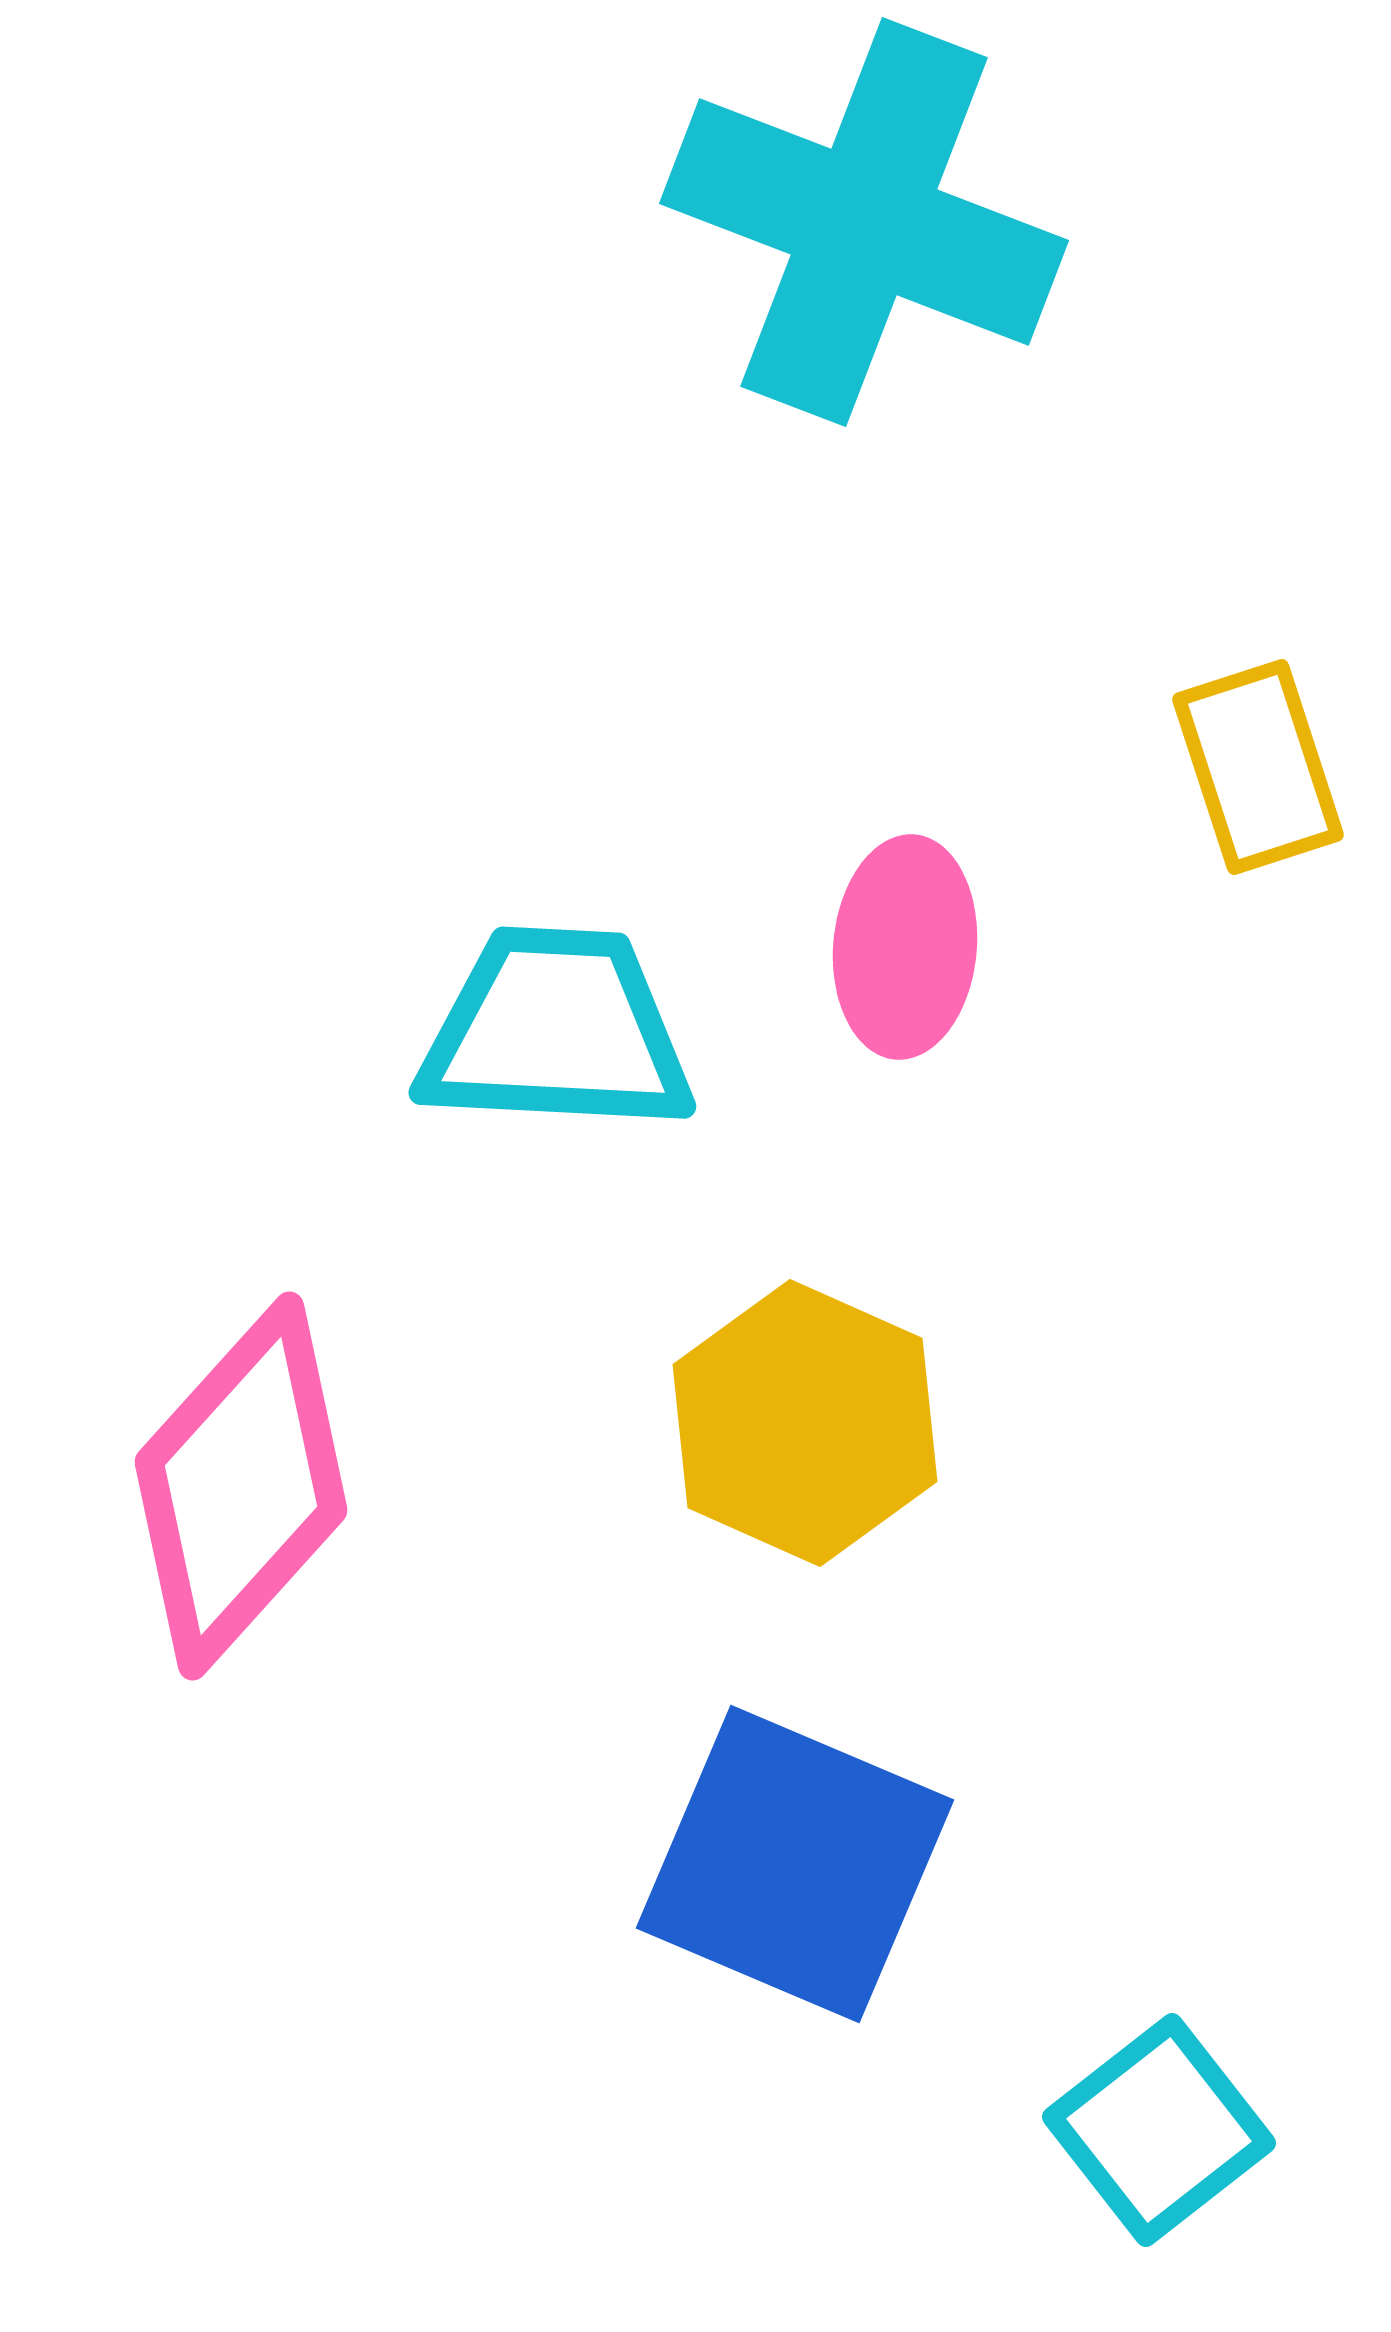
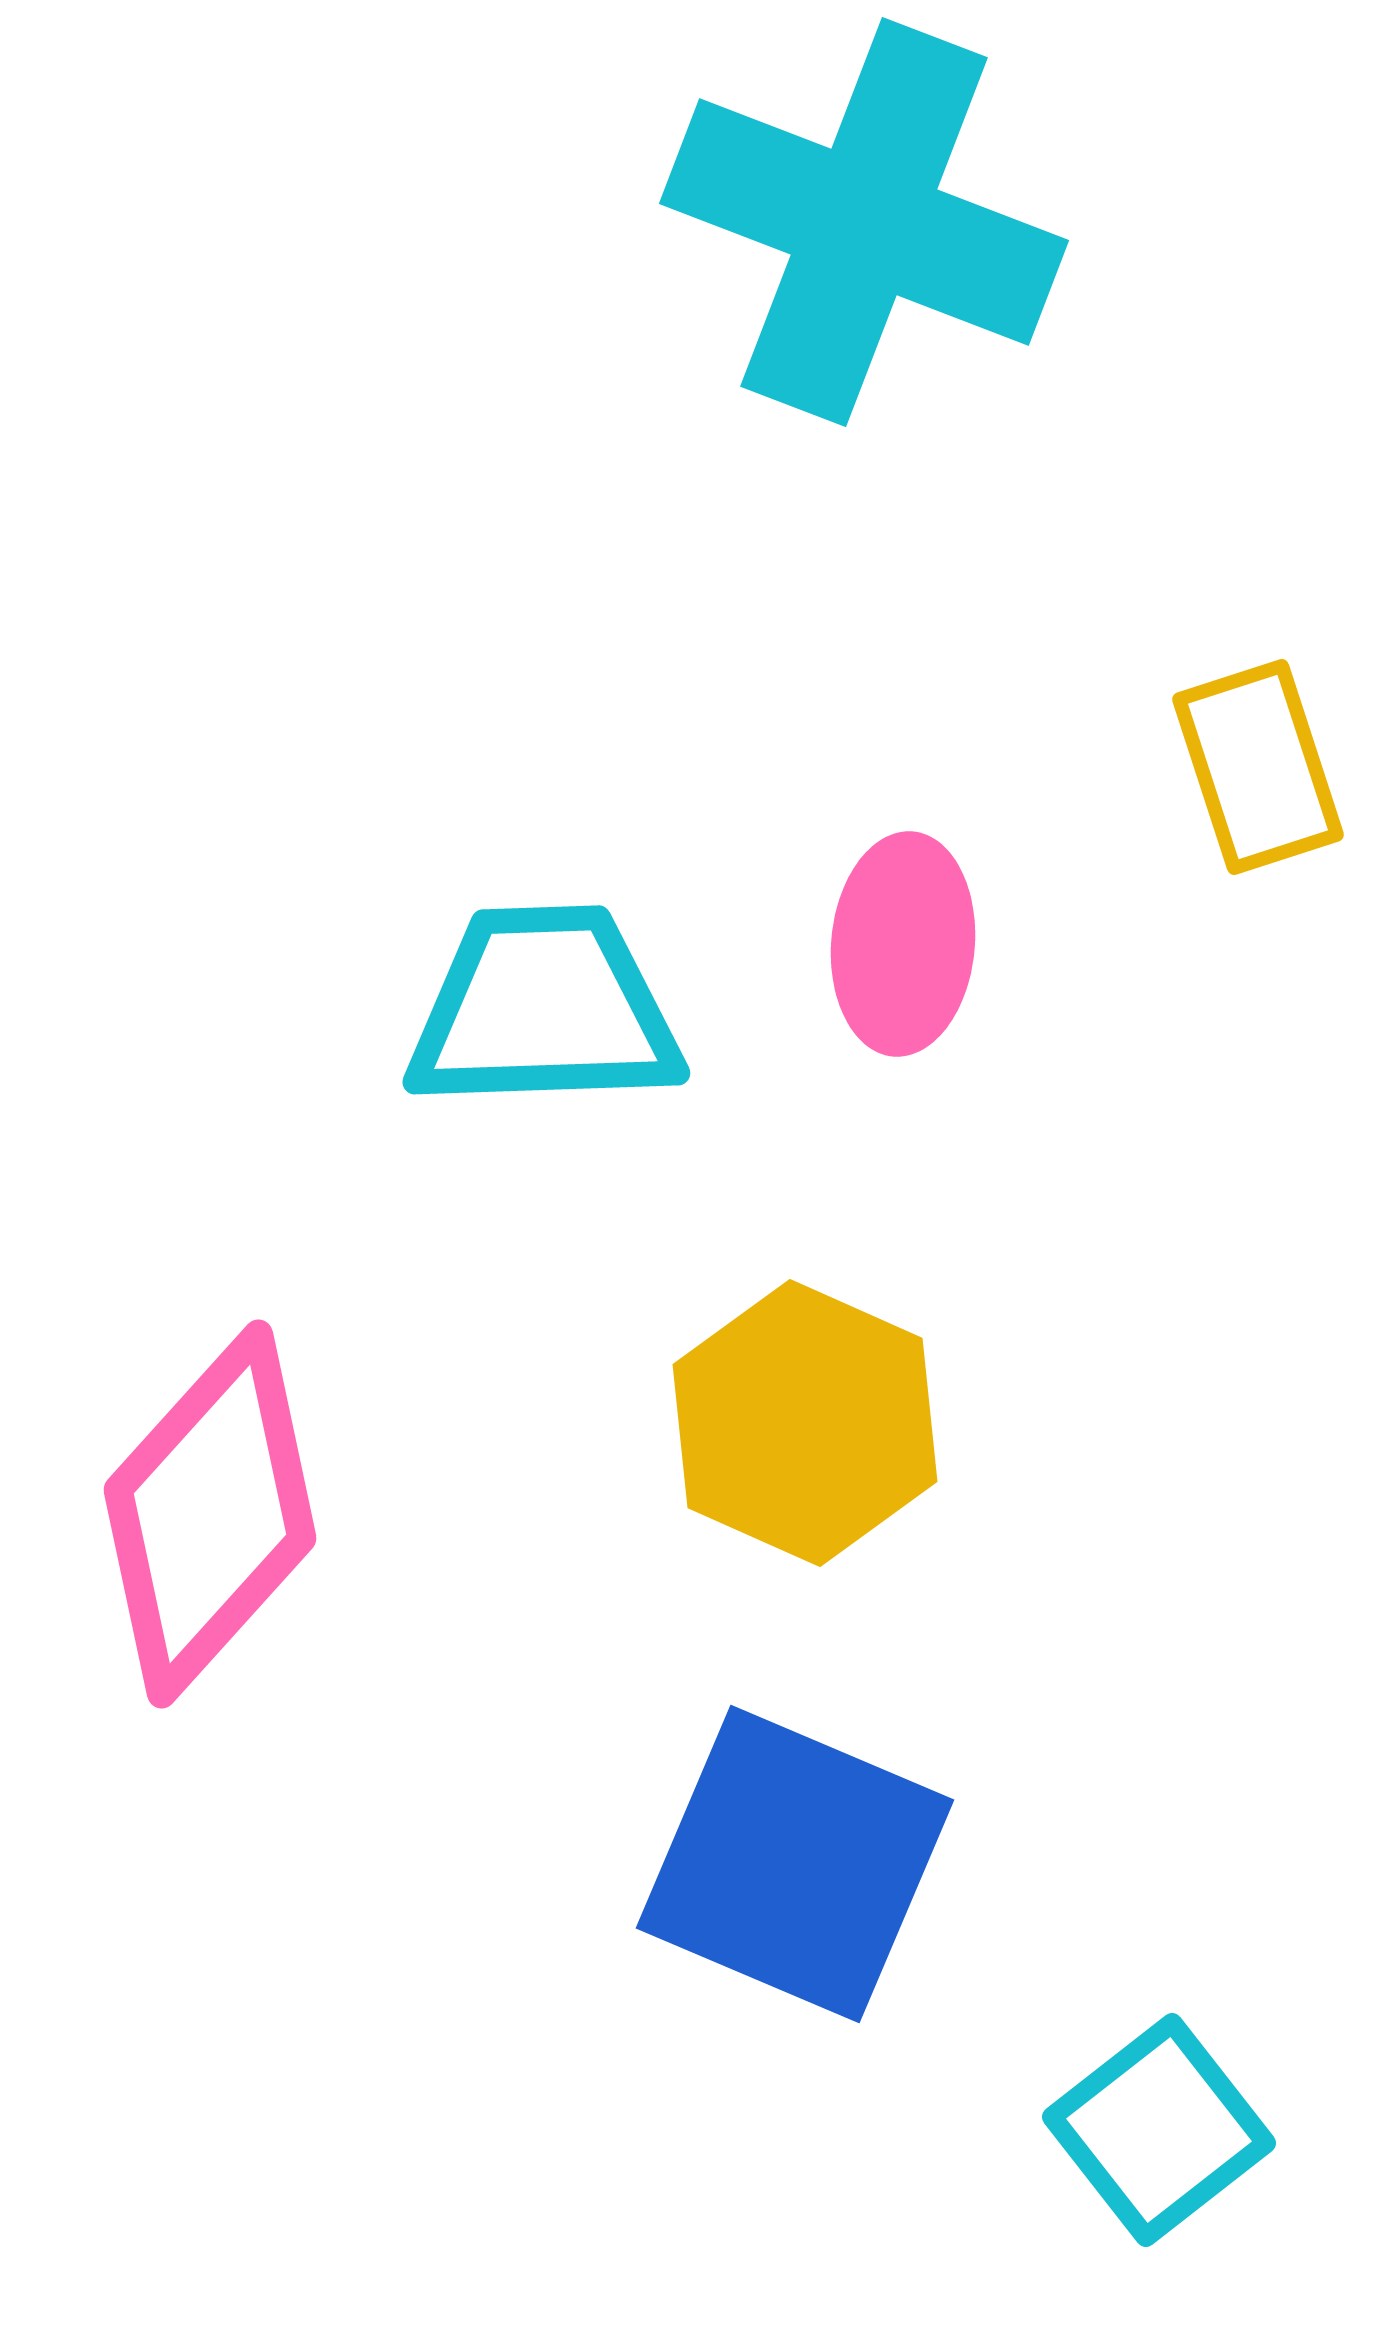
pink ellipse: moved 2 px left, 3 px up
cyan trapezoid: moved 12 px left, 22 px up; rotated 5 degrees counterclockwise
pink diamond: moved 31 px left, 28 px down
